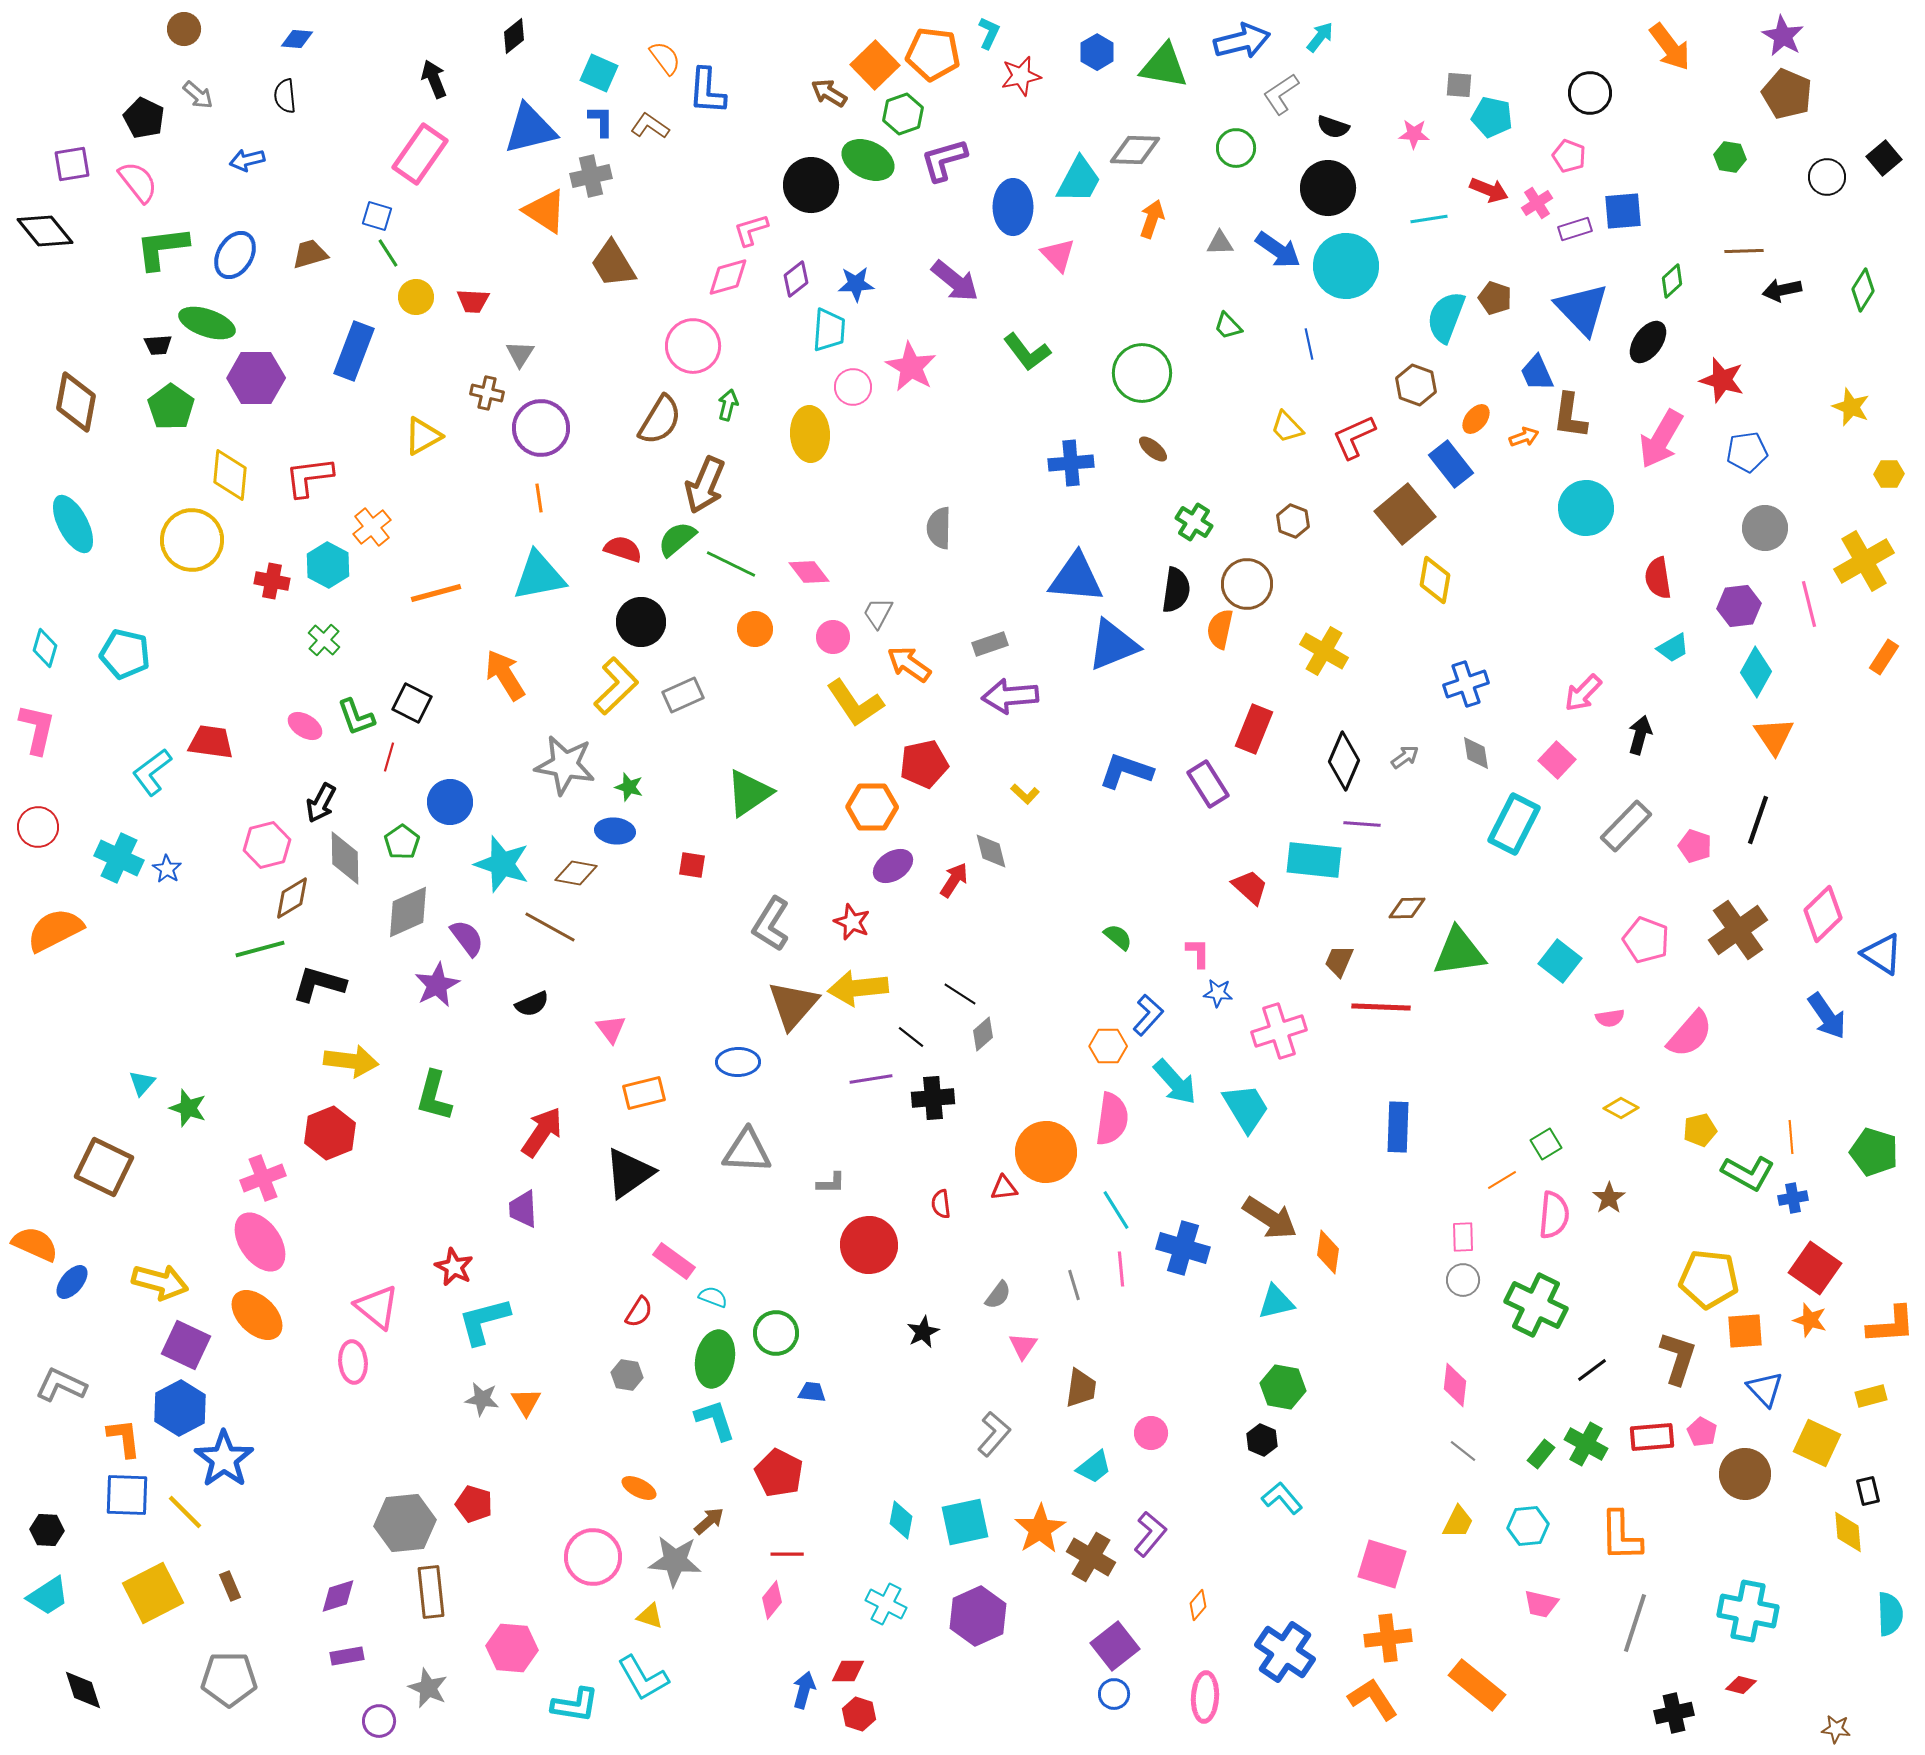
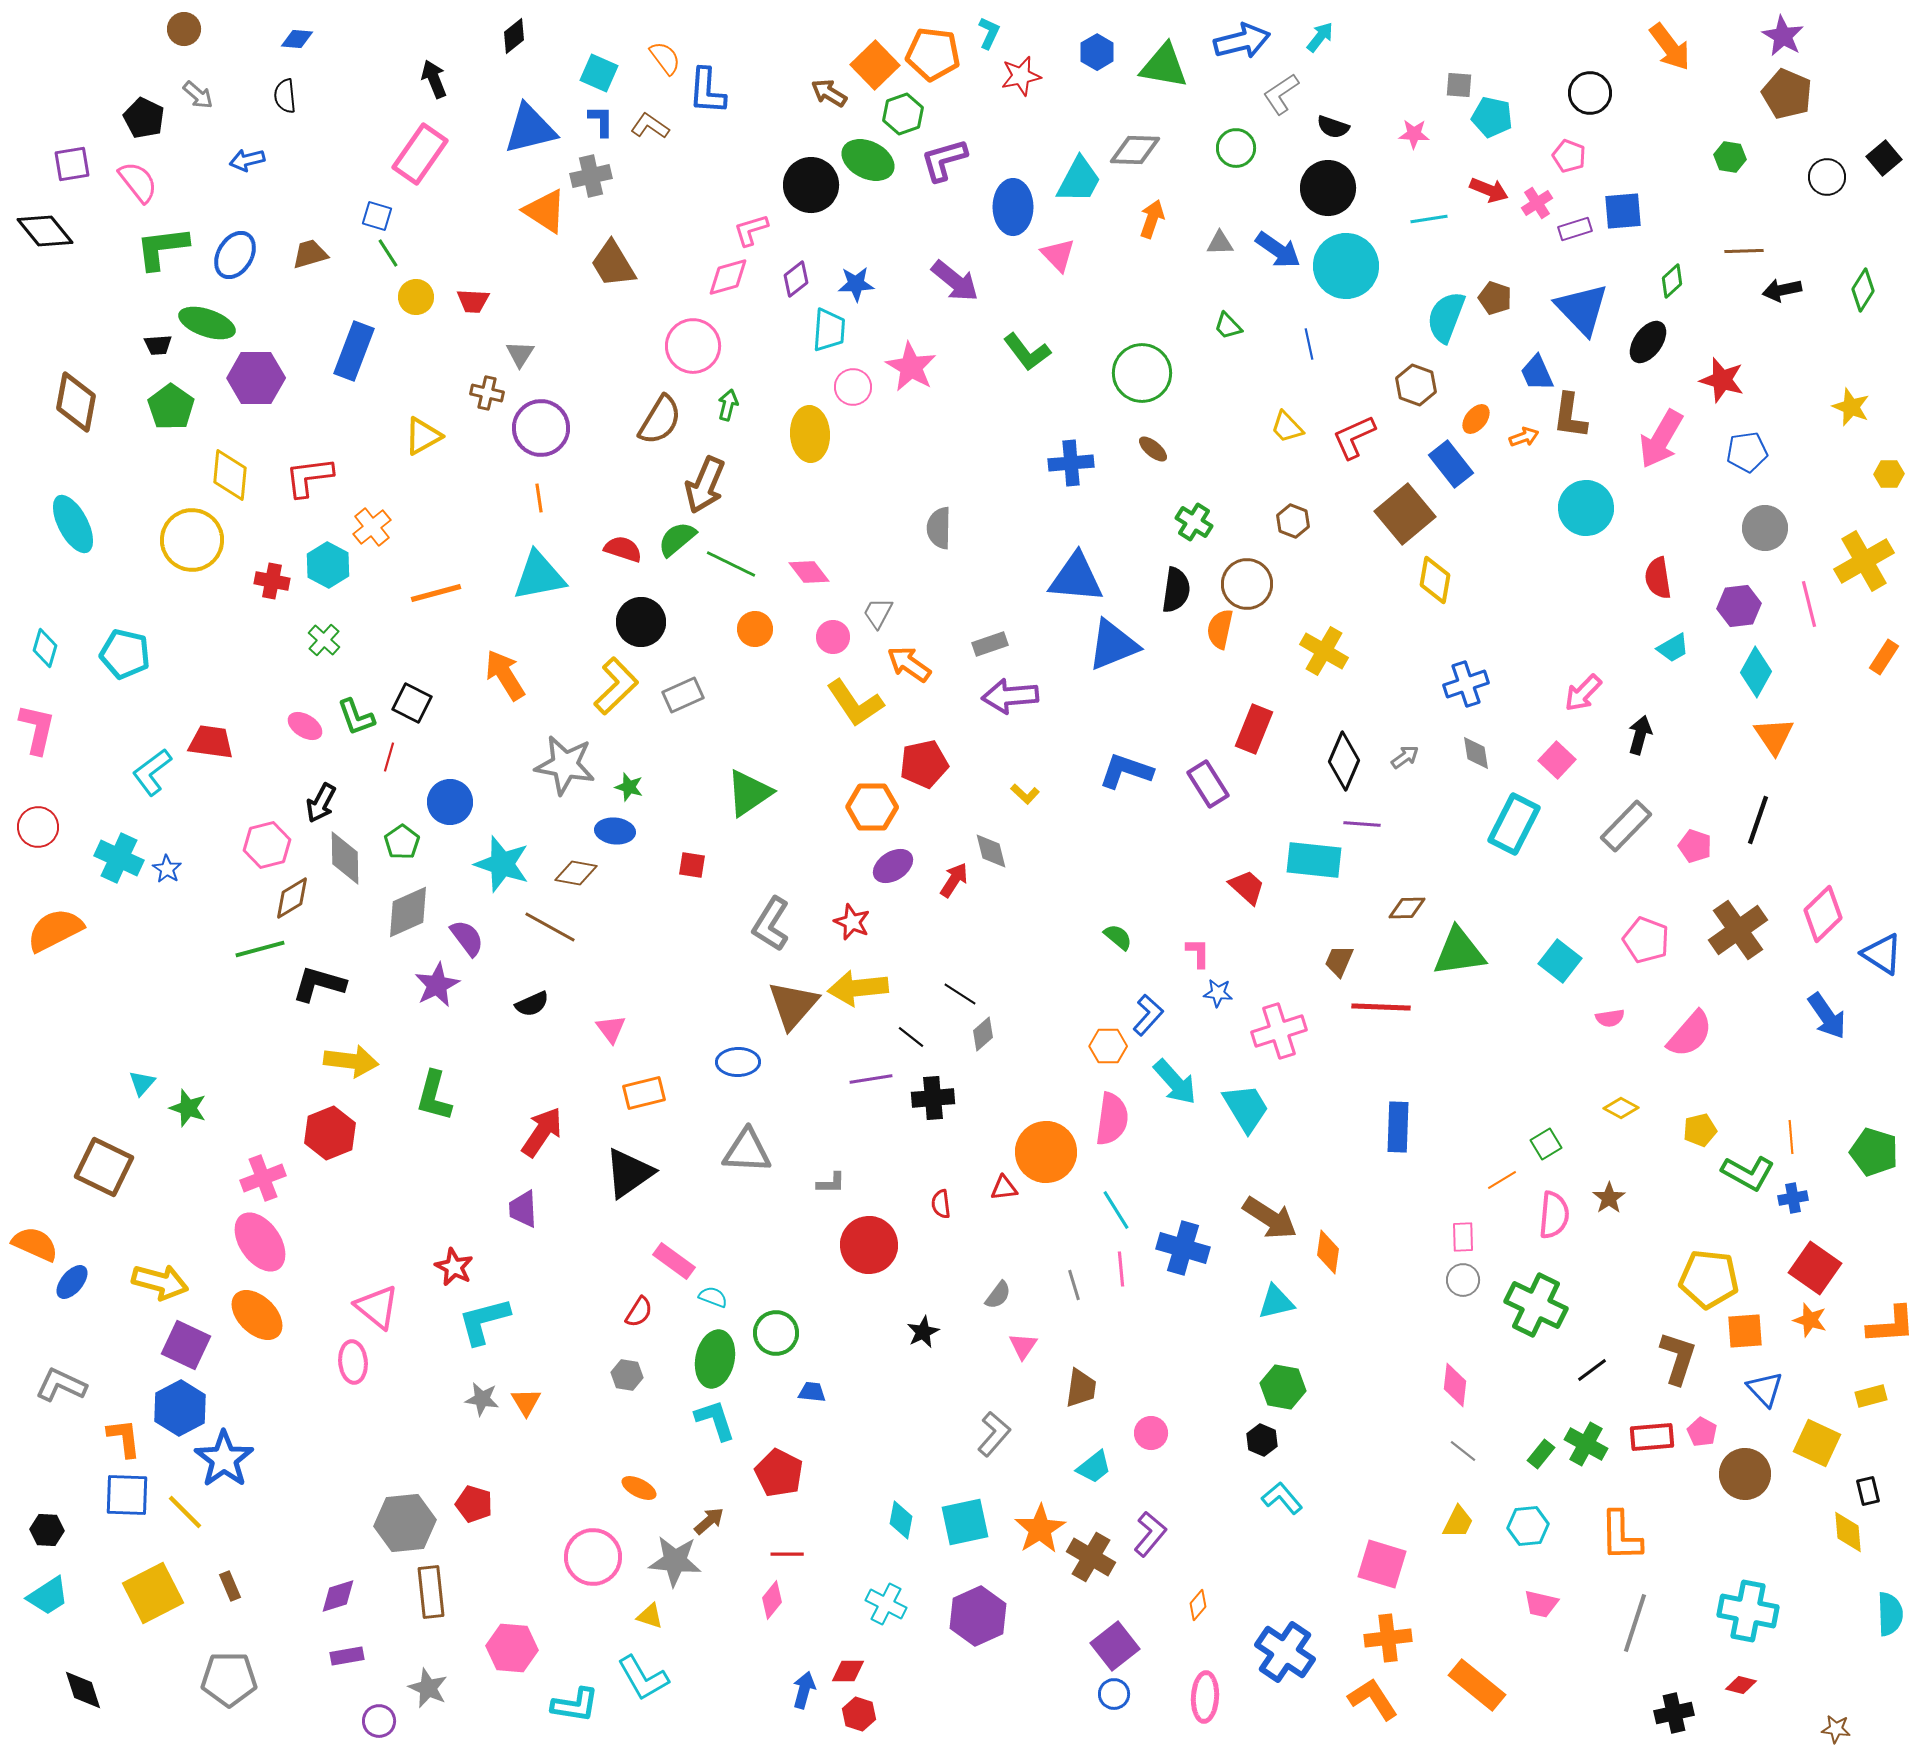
red trapezoid at (1250, 887): moved 3 px left
